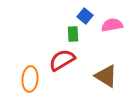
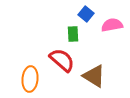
blue square: moved 1 px right, 2 px up
red semicircle: rotated 72 degrees clockwise
brown triangle: moved 12 px left
